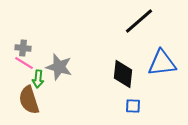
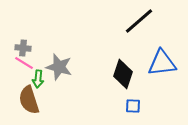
black diamond: rotated 12 degrees clockwise
